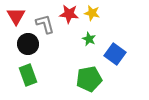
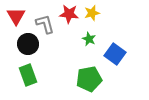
yellow star: rotated 28 degrees counterclockwise
